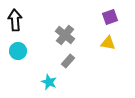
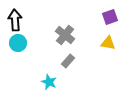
cyan circle: moved 8 px up
